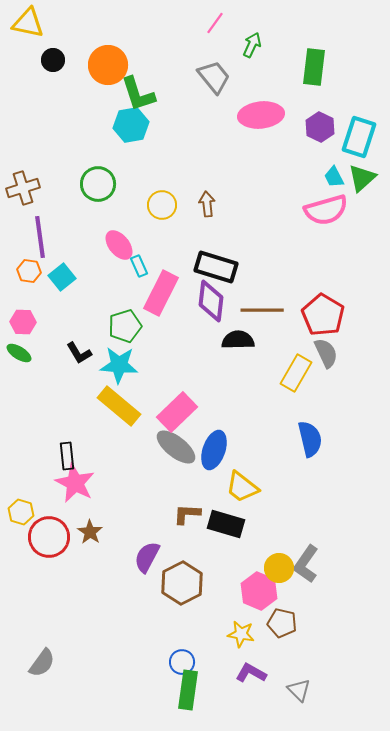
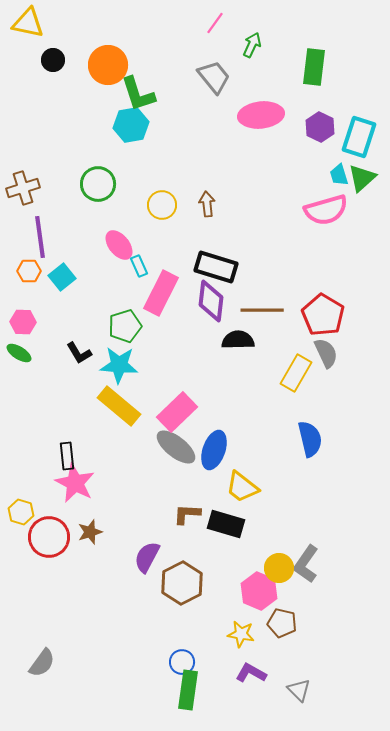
cyan trapezoid at (334, 177): moved 5 px right, 2 px up; rotated 10 degrees clockwise
orange hexagon at (29, 271): rotated 10 degrees counterclockwise
brown star at (90, 532): rotated 20 degrees clockwise
